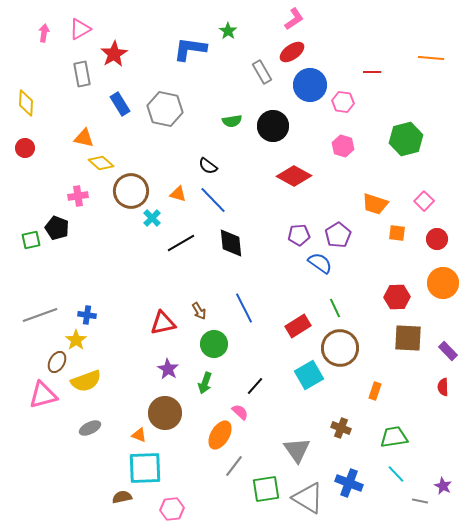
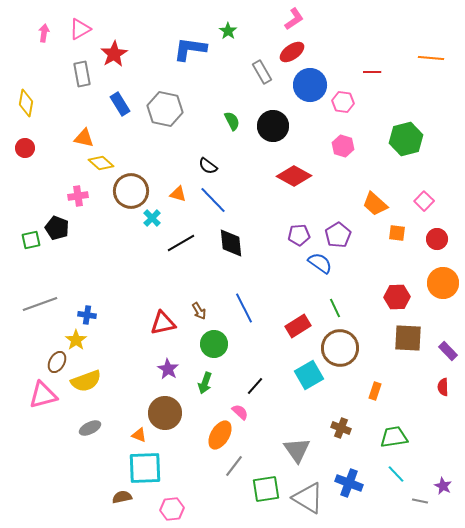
yellow diamond at (26, 103): rotated 8 degrees clockwise
green semicircle at (232, 121): rotated 108 degrees counterclockwise
orange trapezoid at (375, 204): rotated 24 degrees clockwise
gray line at (40, 315): moved 11 px up
